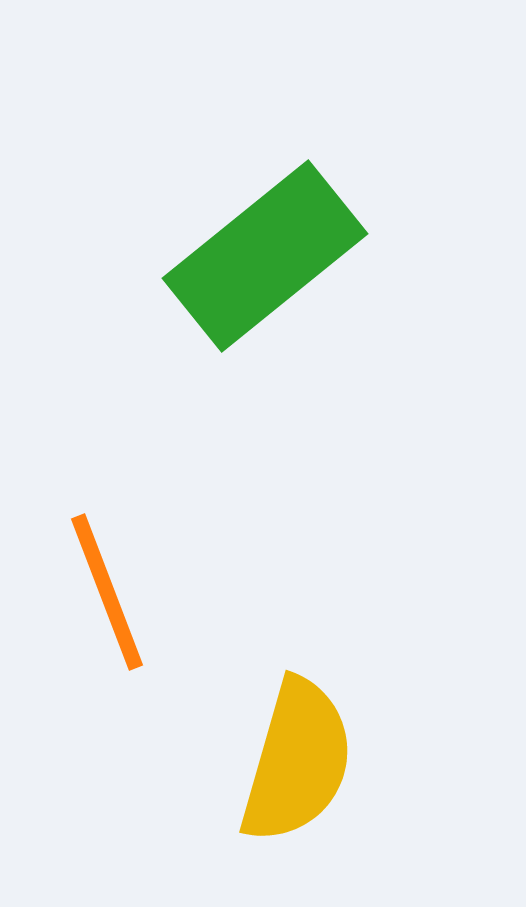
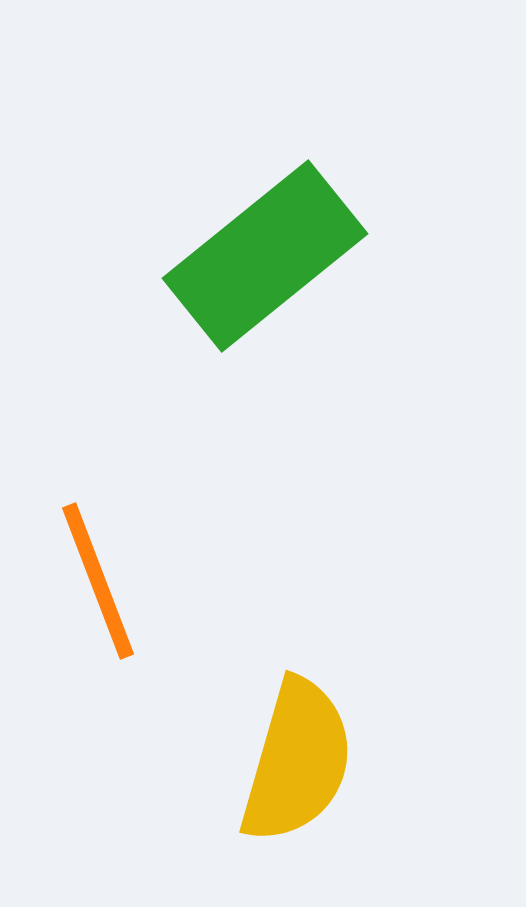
orange line: moved 9 px left, 11 px up
